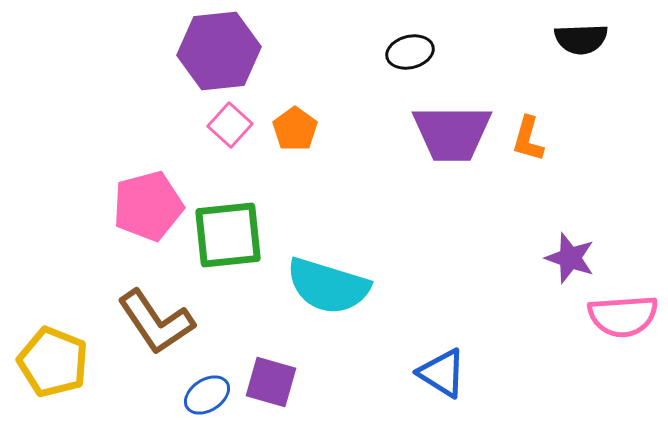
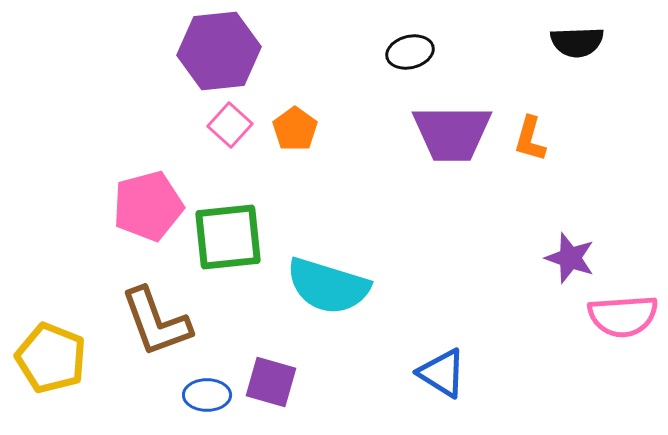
black semicircle: moved 4 px left, 3 px down
orange L-shape: moved 2 px right
green square: moved 2 px down
brown L-shape: rotated 14 degrees clockwise
yellow pentagon: moved 2 px left, 4 px up
blue ellipse: rotated 33 degrees clockwise
